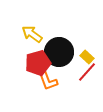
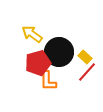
yellow rectangle: moved 2 px left
orange L-shape: rotated 20 degrees clockwise
